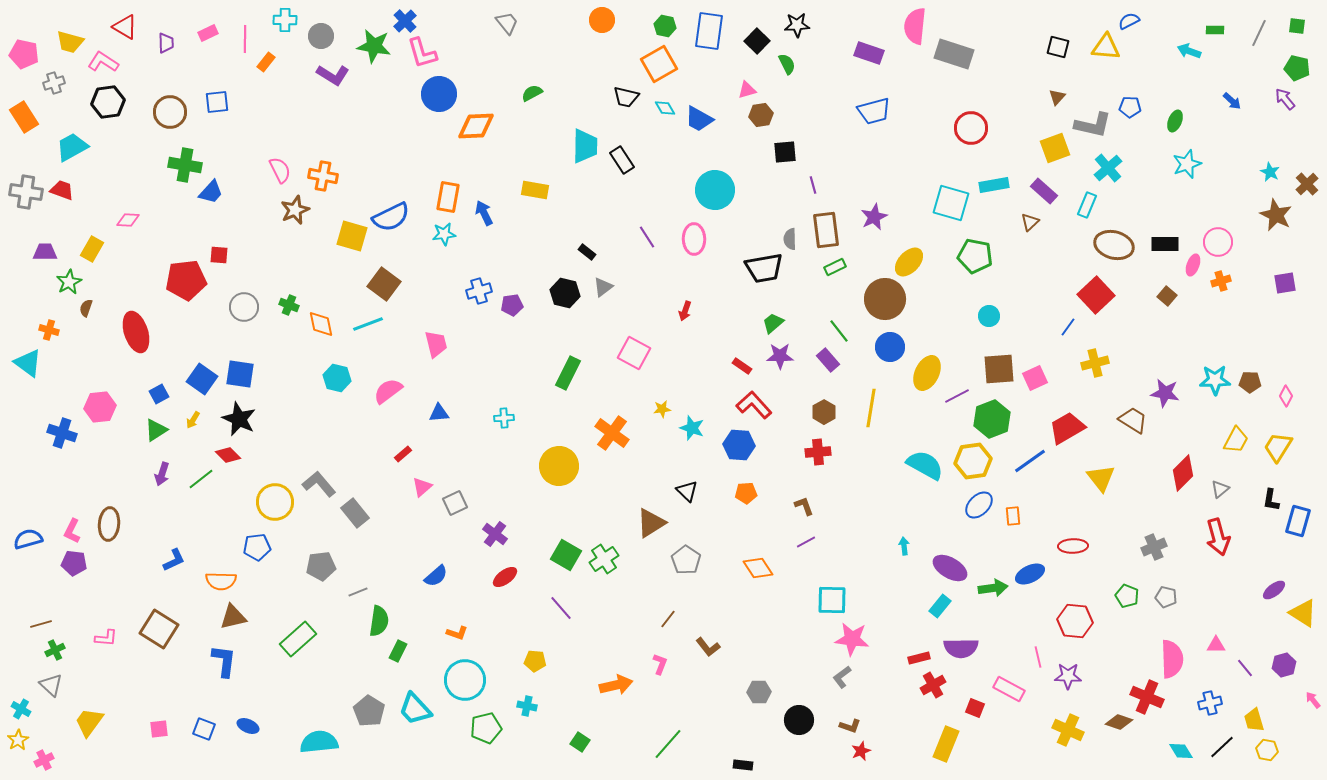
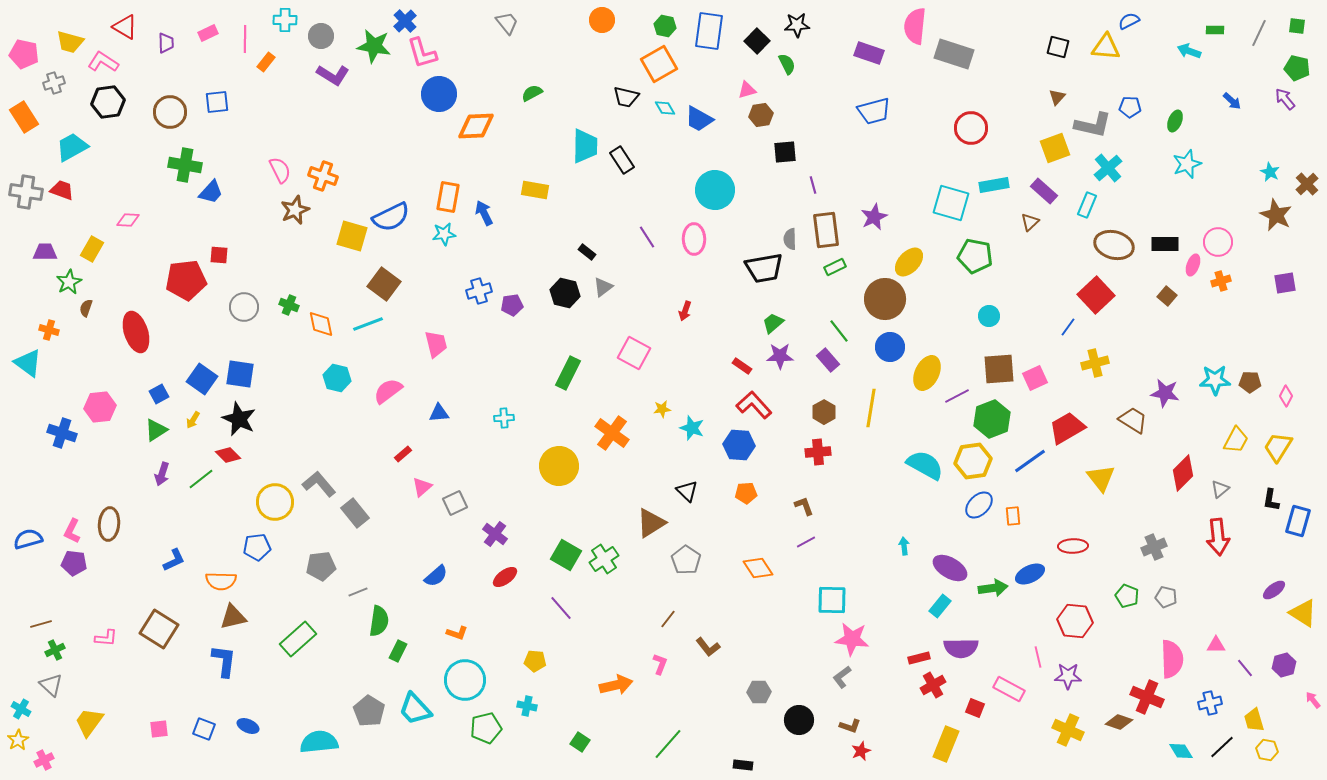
orange cross at (323, 176): rotated 8 degrees clockwise
red arrow at (1218, 537): rotated 9 degrees clockwise
